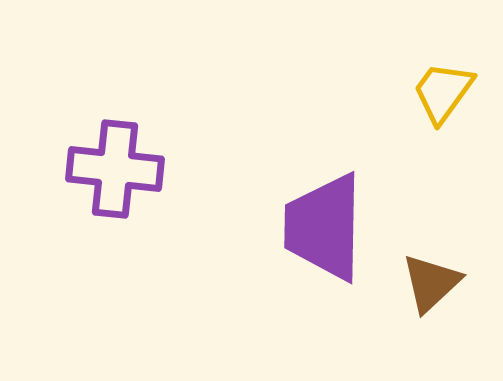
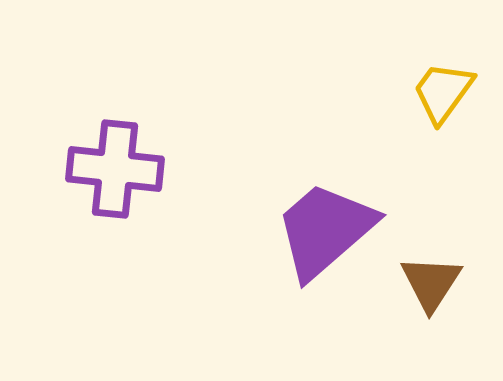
purple trapezoid: moved 1 px right, 3 px down; rotated 48 degrees clockwise
brown triangle: rotated 14 degrees counterclockwise
